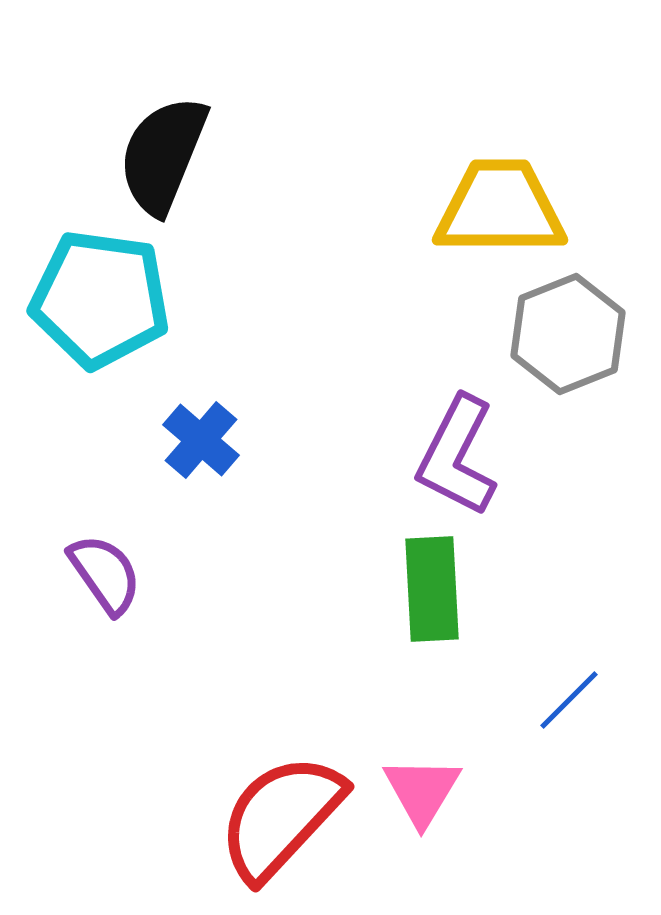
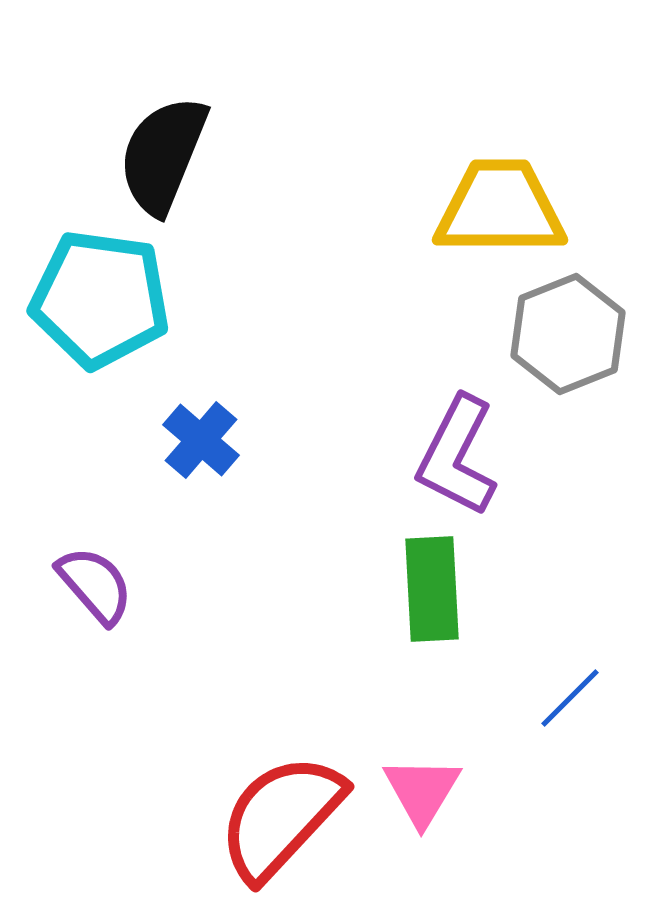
purple semicircle: moved 10 px left, 11 px down; rotated 6 degrees counterclockwise
blue line: moved 1 px right, 2 px up
